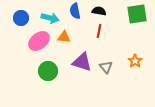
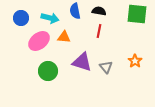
green square: rotated 15 degrees clockwise
